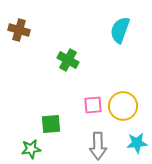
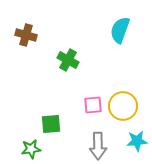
brown cross: moved 7 px right, 5 px down
cyan star: moved 2 px up
